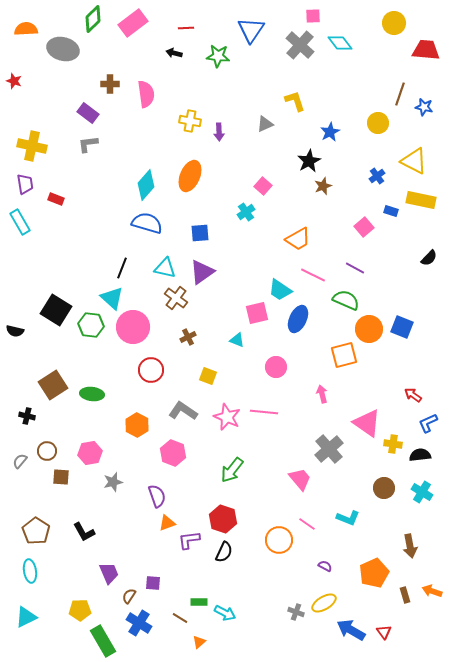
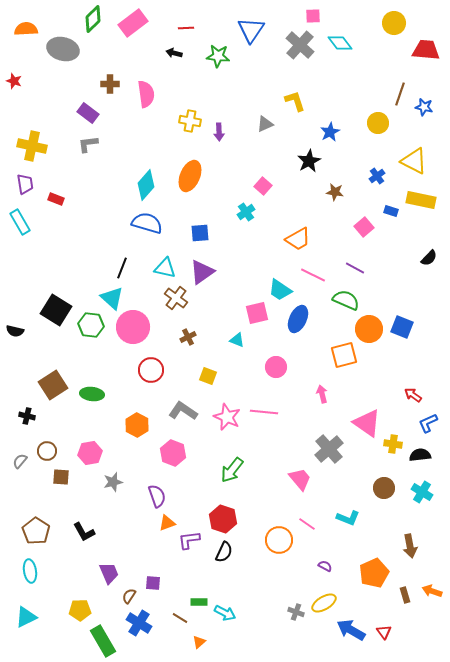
brown star at (323, 186): moved 12 px right, 6 px down; rotated 30 degrees clockwise
